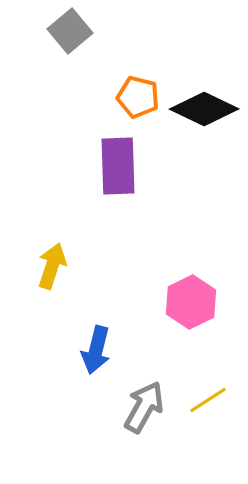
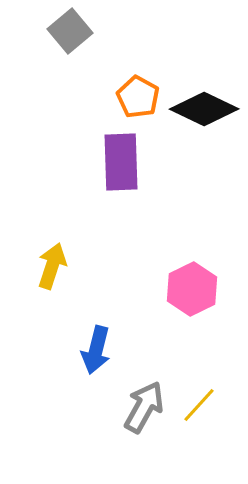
orange pentagon: rotated 15 degrees clockwise
purple rectangle: moved 3 px right, 4 px up
pink hexagon: moved 1 px right, 13 px up
yellow line: moved 9 px left, 5 px down; rotated 15 degrees counterclockwise
